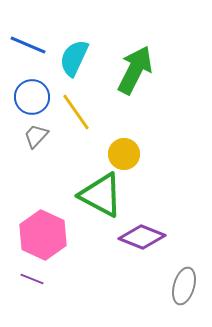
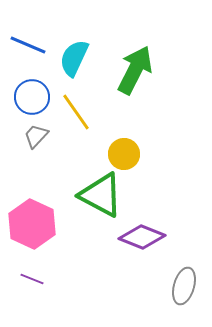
pink hexagon: moved 11 px left, 11 px up
